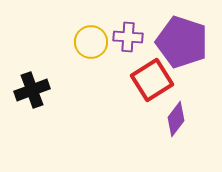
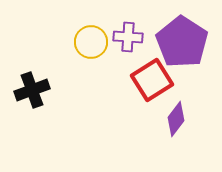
purple pentagon: rotated 15 degrees clockwise
